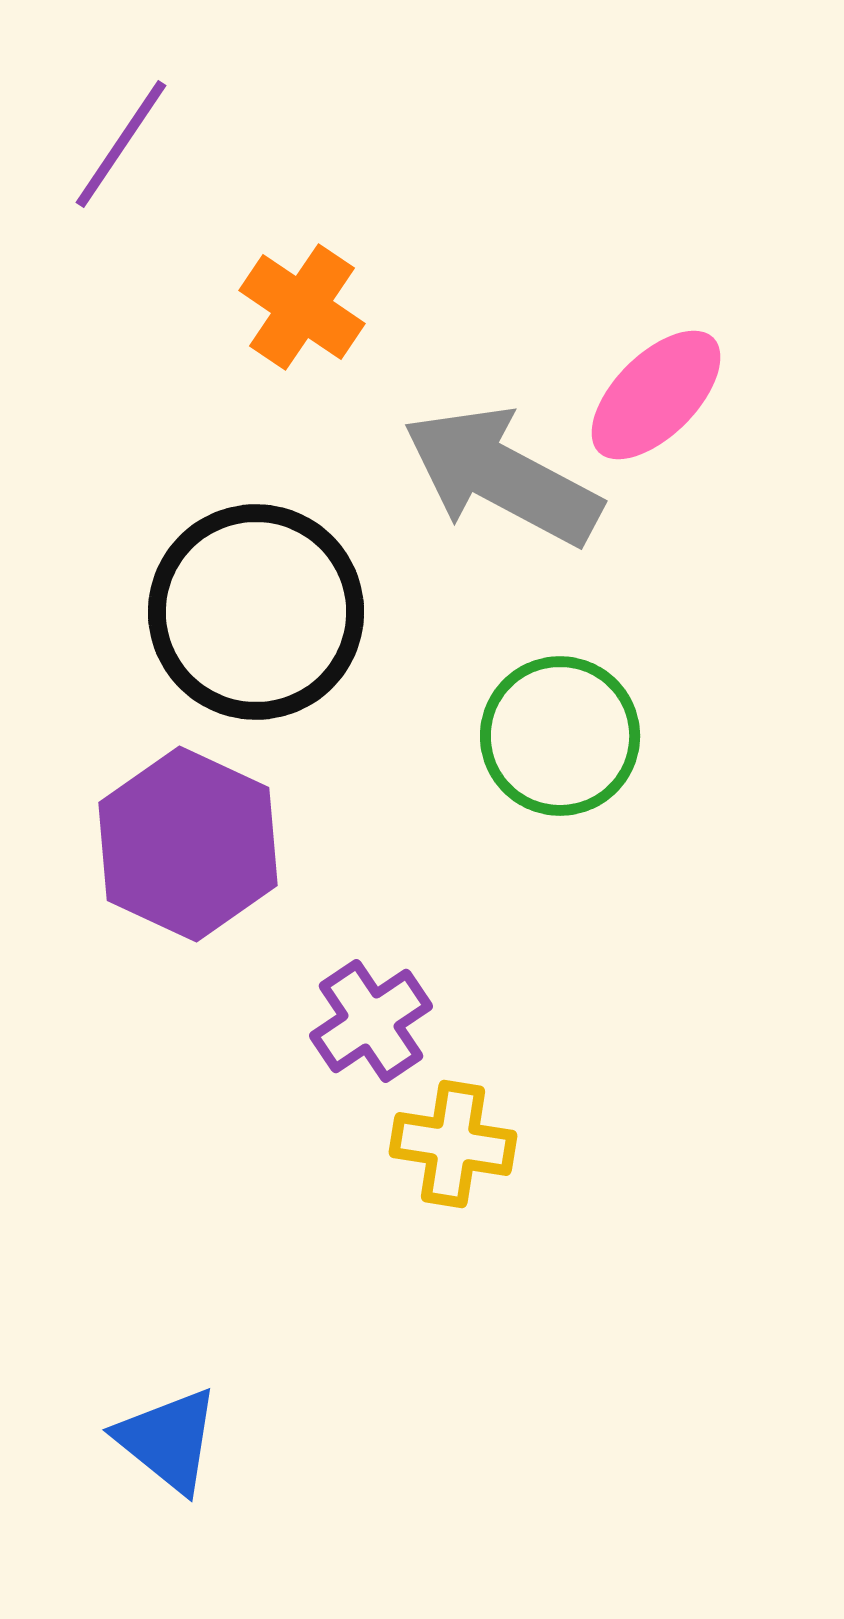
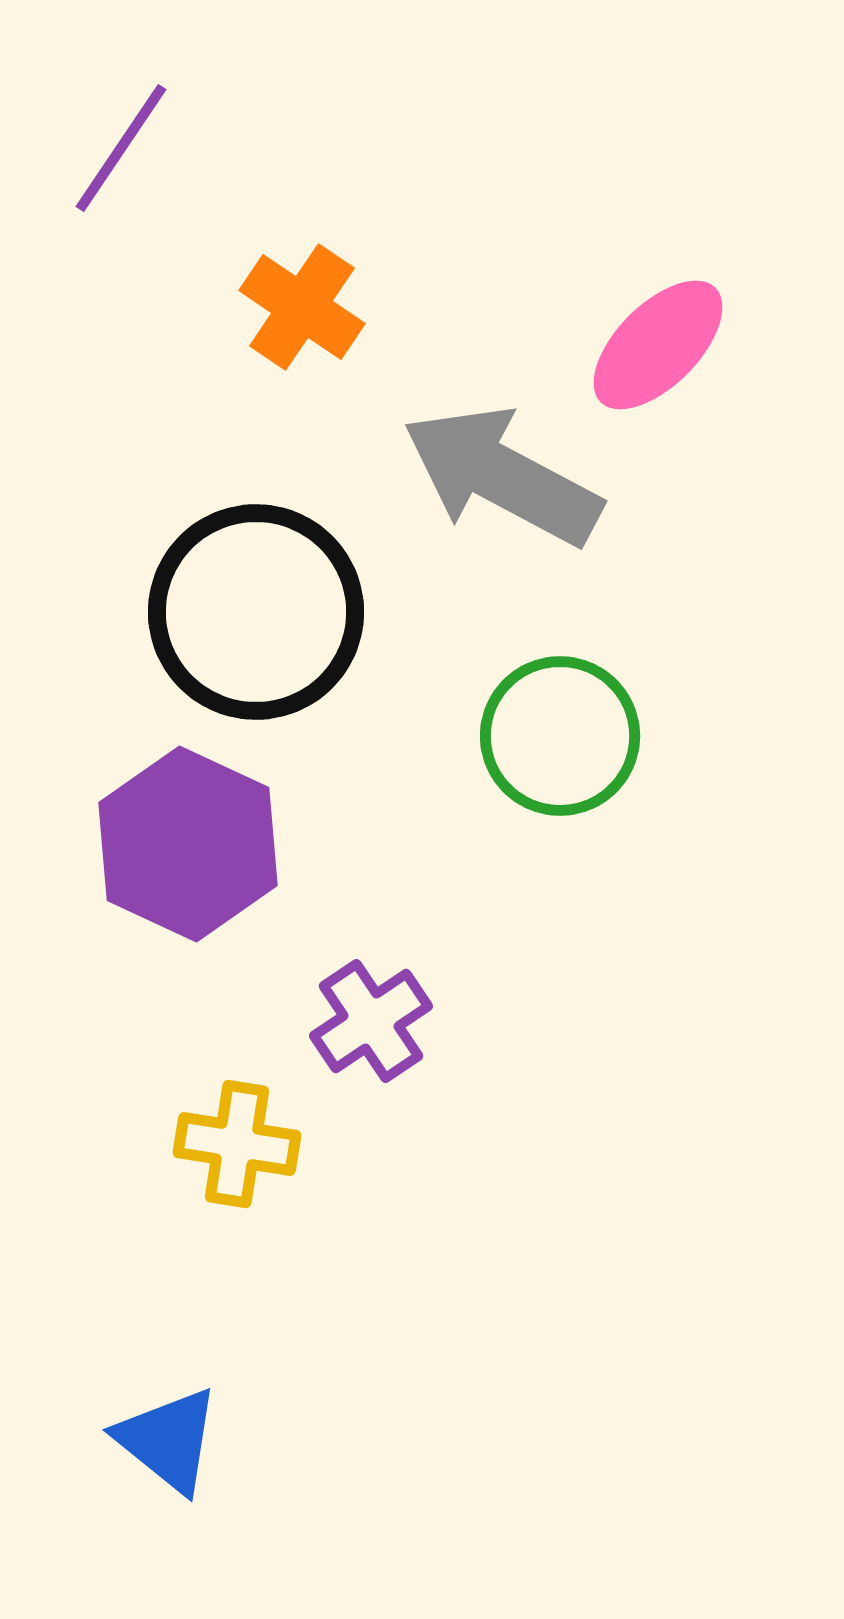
purple line: moved 4 px down
pink ellipse: moved 2 px right, 50 px up
yellow cross: moved 216 px left
